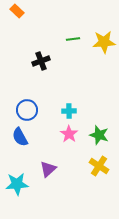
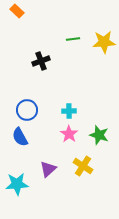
yellow cross: moved 16 px left
